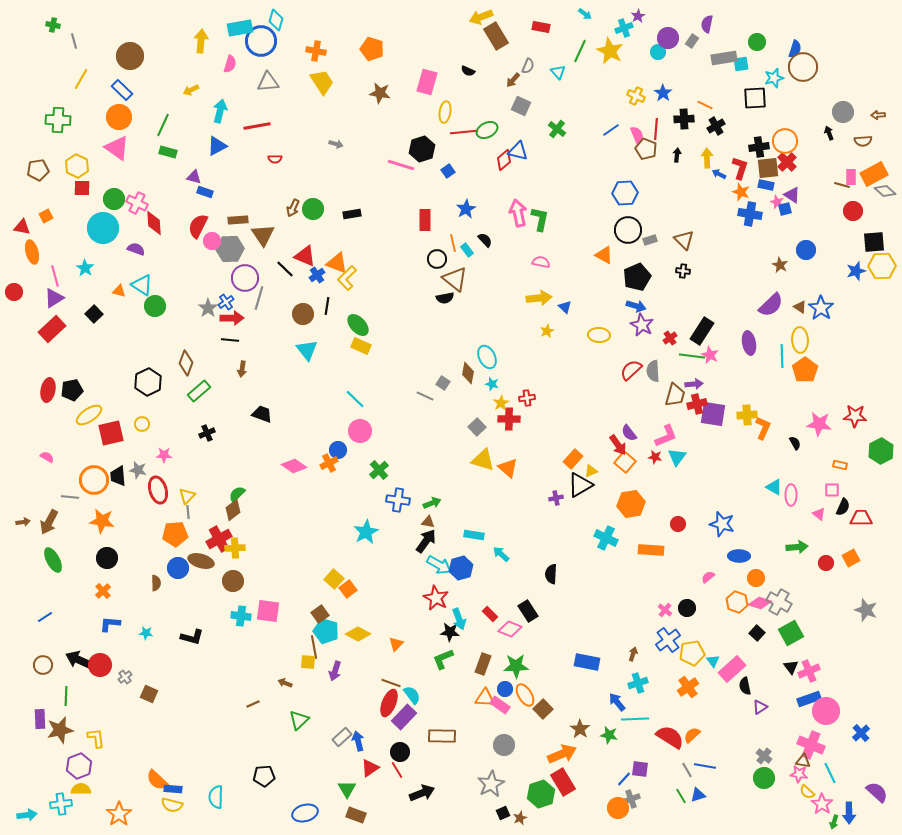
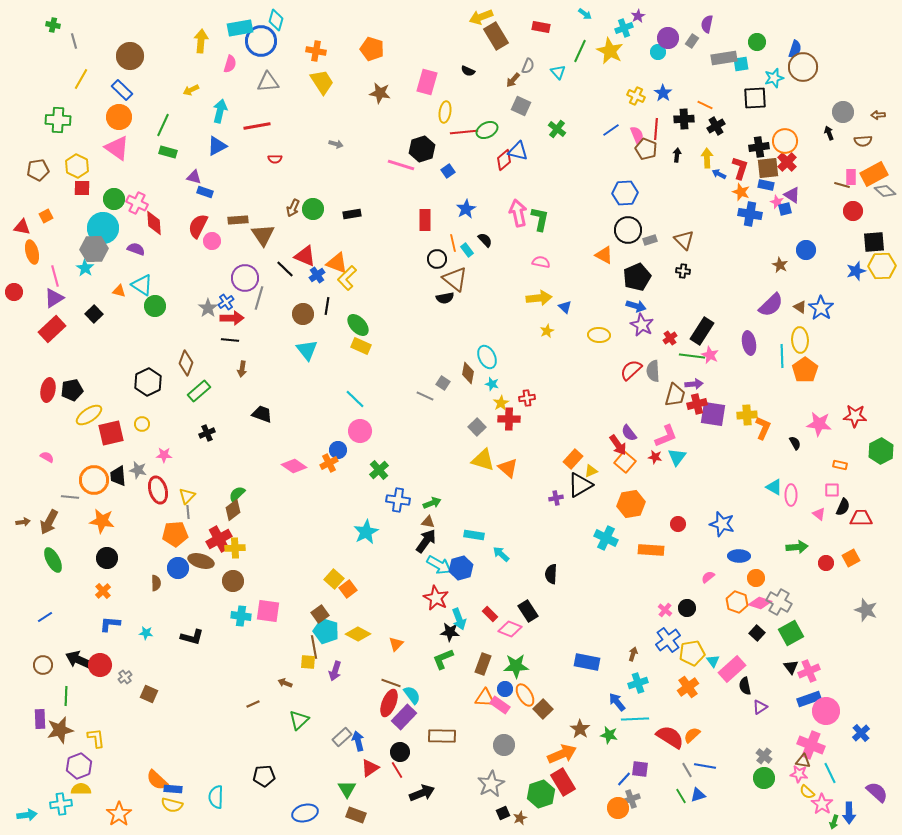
gray hexagon at (230, 249): moved 136 px left
